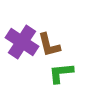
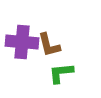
purple cross: rotated 28 degrees counterclockwise
